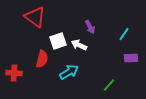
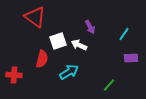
red cross: moved 2 px down
